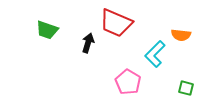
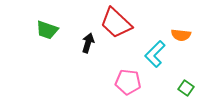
red trapezoid: rotated 20 degrees clockwise
pink pentagon: rotated 25 degrees counterclockwise
green square: rotated 21 degrees clockwise
